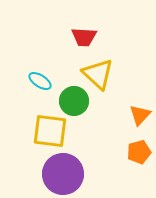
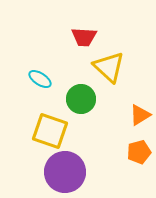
yellow triangle: moved 11 px right, 7 px up
cyan ellipse: moved 2 px up
green circle: moved 7 px right, 2 px up
orange triangle: rotated 15 degrees clockwise
yellow square: rotated 12 degrees clockwise
purple circle: moved 2 px right, 2 px up
